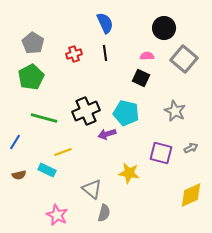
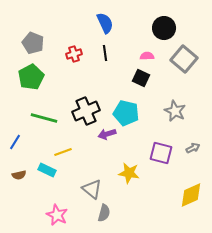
gray pentagon: rotated 10 degrees counterclockwise
gray arrow: moved 2 px right
